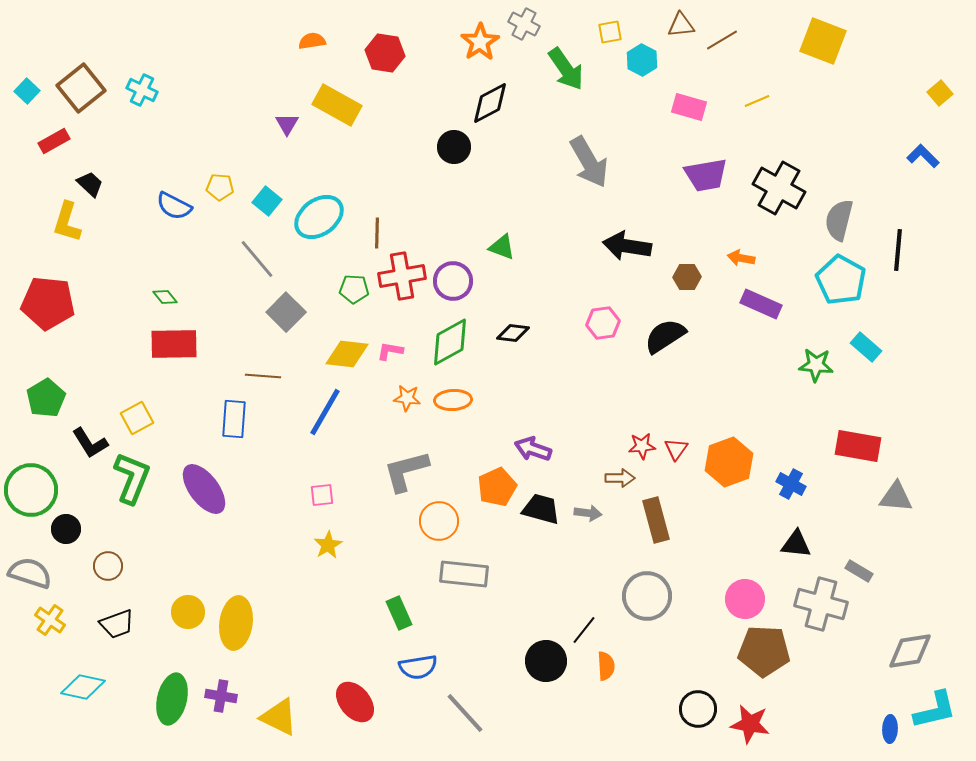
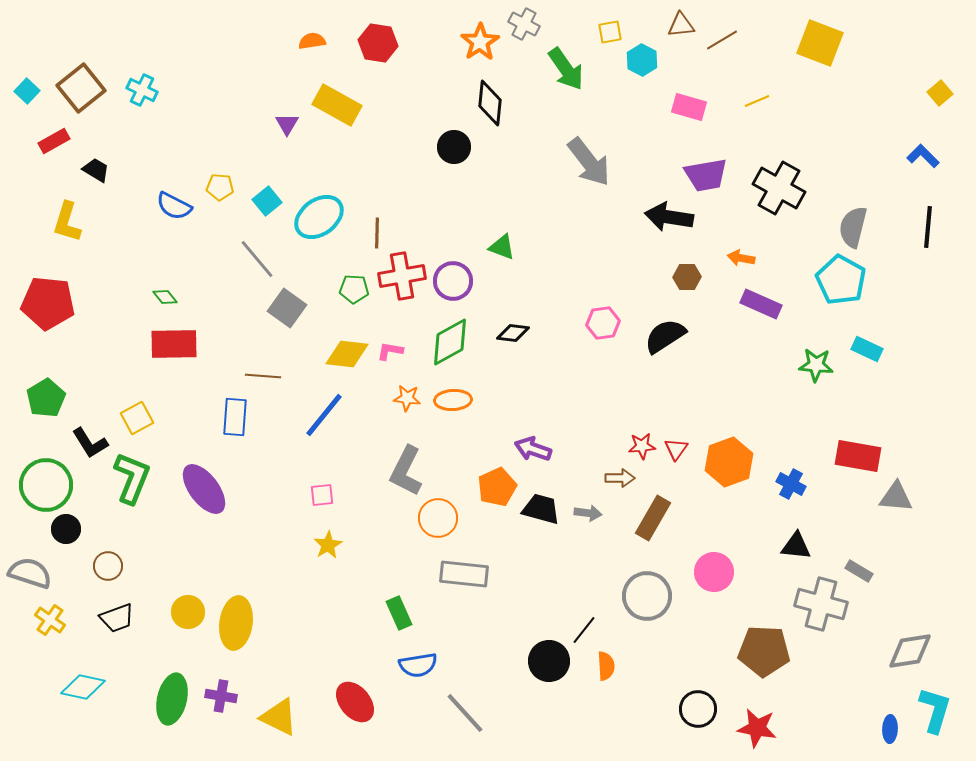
yellow square at (823, 41): moved 3 px left, 2 px down
red hexagon at (385, 53): moved 7 px left, 10 px up
black diamond at (490, 103): rotated 57 degrees counterclockwise
gray arrow at (589, 162): rotated 8 degrees counterclockwise
black trapezoid at (90, 184): moved 6 px right, 14 px up; rotated 12 degrees counterclockwise
cyan square at (267, 201): rotated 12 degrees clockwise
gray semicircle at (839, 220): moved 14 px right, 7 px down
black arrow at (627, 246): moved 42 px right, 29 px up
black line at (898, 250): moved 30 px right, 23 px up
gray square at (286, 312): moved 1 px right, 4 px up; rotated 9 degrees counterclockwise
cyan rectangle at (866, 347): moved 1 px right, 2 px down; rotated 16 degrees counterclockwise
blue line at (325, 412): moved 1 px left, 3 px down; rotated 9 degrees clockwise
blue rectangle at (234, 419): moved 1 px right, 2 px up
red rectangle at (858, 446): moved 10 px down
gray L-shape at (406, 471): rotated 48 degrees counterclockwise
green circle at (31, 490): moved 15 px right, 5 px up
brown rectangle at (656, 520): moved 3 px left, 2 px up; rotated 45 degrees clockwise
orange circle at (439, 521): moved 1 px left, 3 px up
black triangle at (796, 544): moved 2 px down
pink circle at (745, 599): moved 31 px left, 27 px up
black trapezoid at (117, 624): moved 6 px up
black circle at (546, 661): moved 3 px right
blue semicircle at (418, 667): moved 2 px up
cyan L-shape at (935, 710): rotated 60 degrees counterclockwise
red star at (750, 724): moved 7 px right, 4 px down
